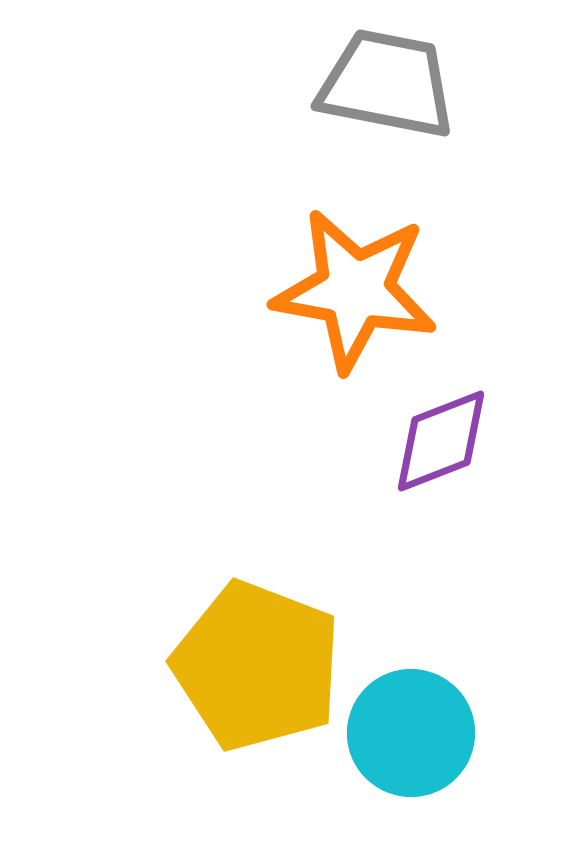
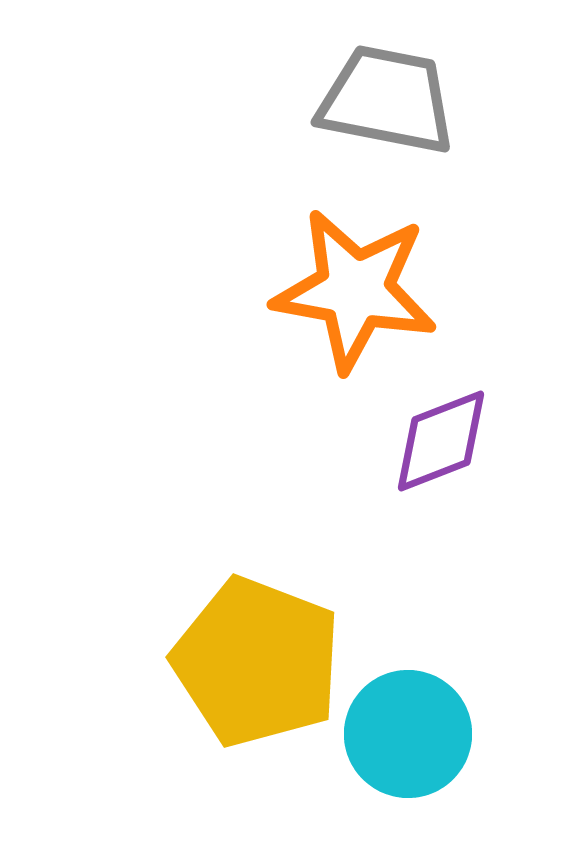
gray trapezoid: moved 16 px down
yellow pentagon: moved 4 px up
cyan circle: moved 3 px left, 1 px down
